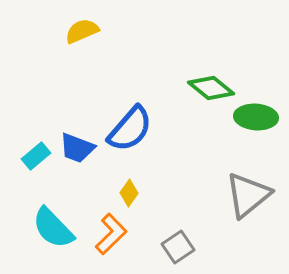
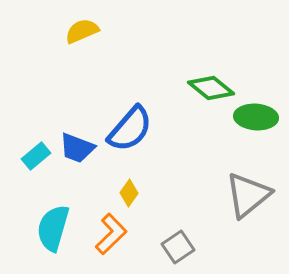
cyan semicircle: rotated 60 degrees clockwise
